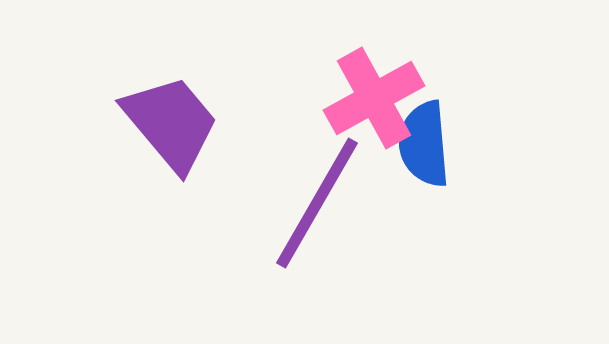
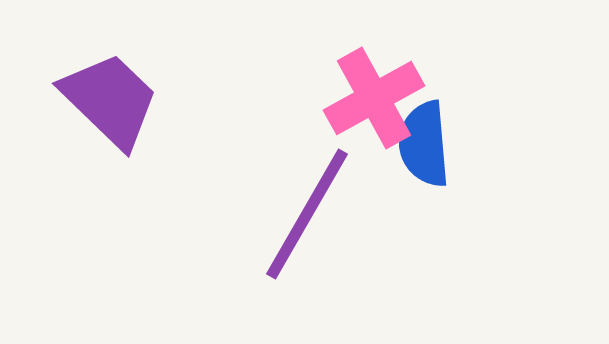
purple trapezoid: moved 61 px left, 23 px up; rotated 6 degrees counterclockwise
purple line: moved 10 px left, 11 px down
